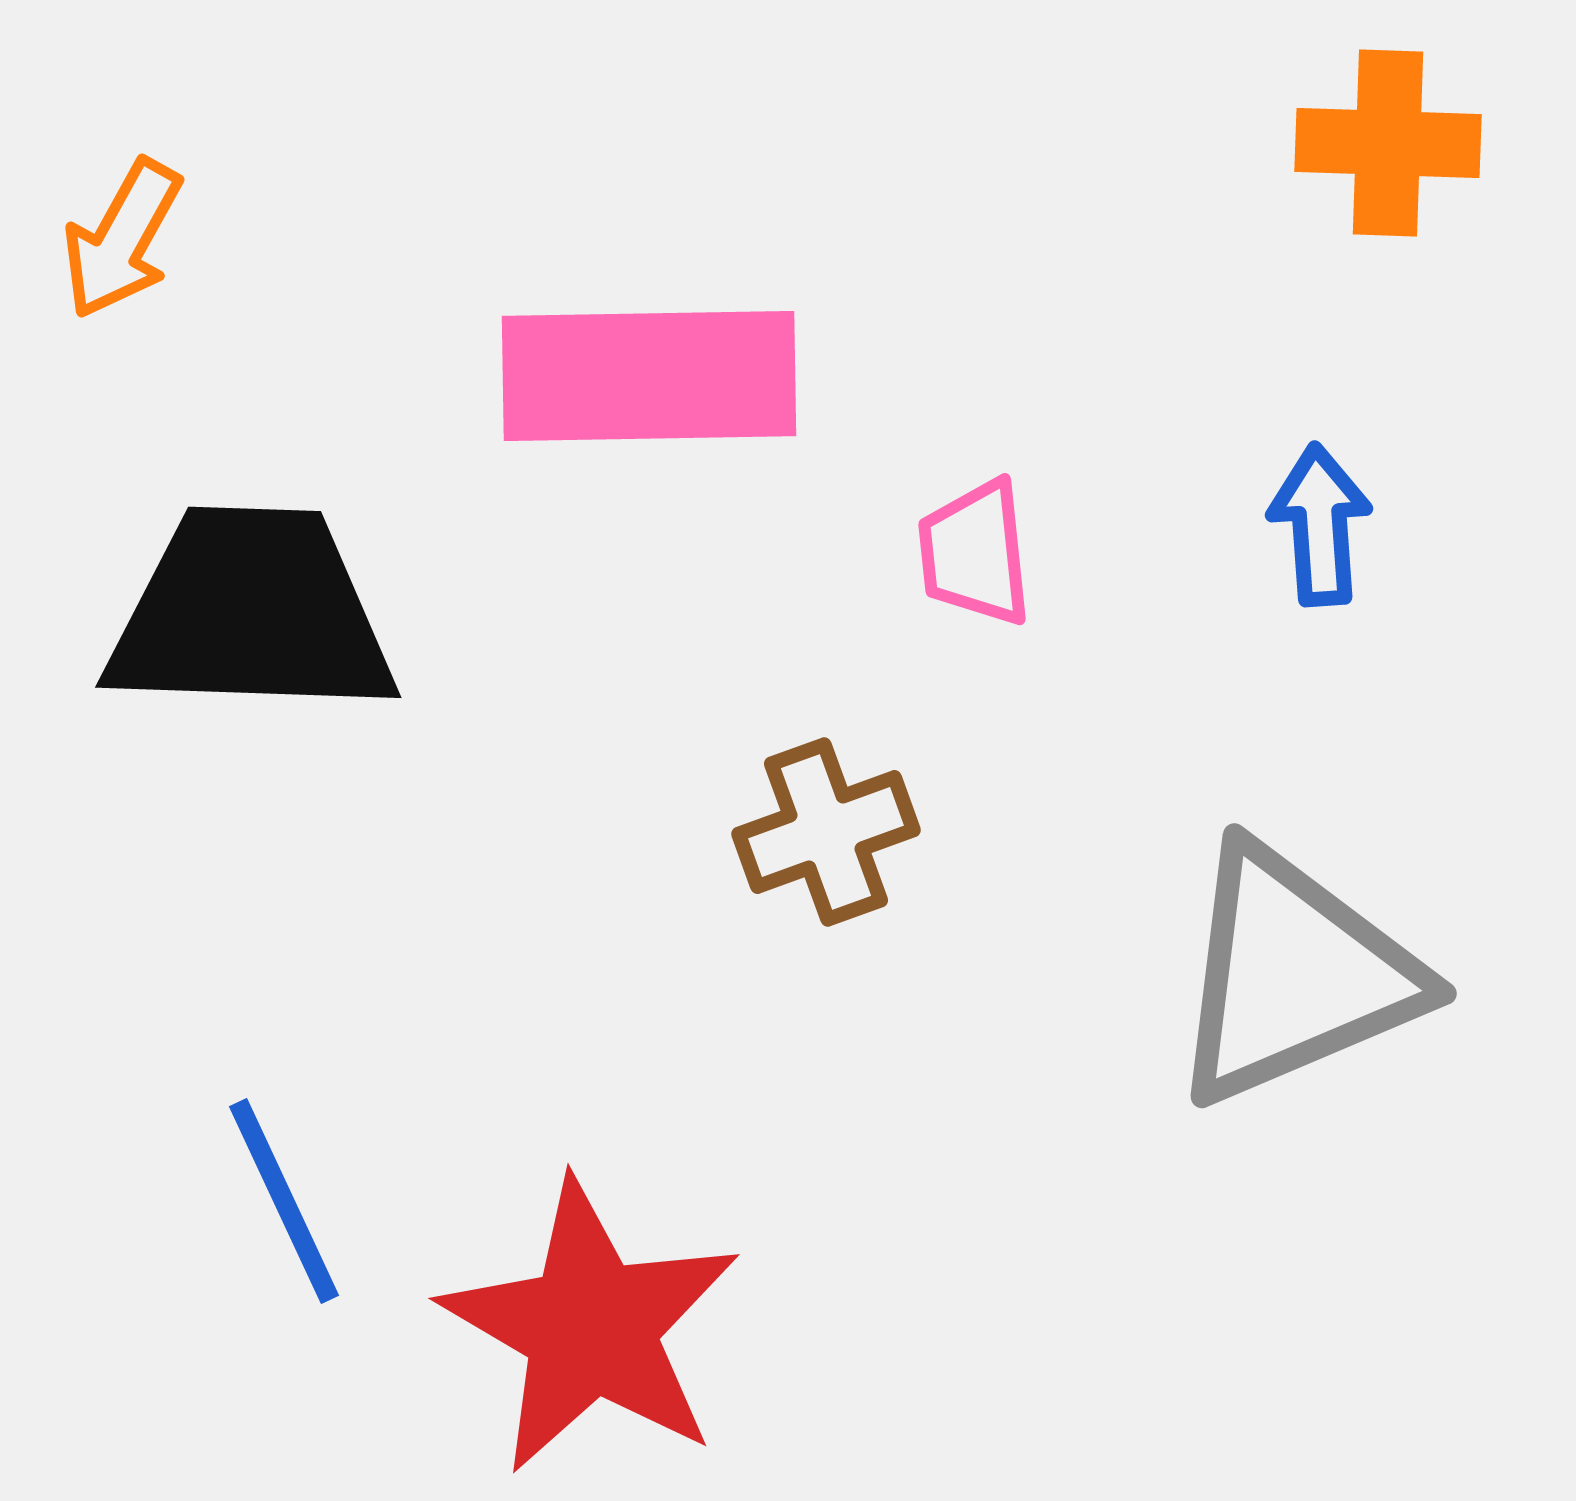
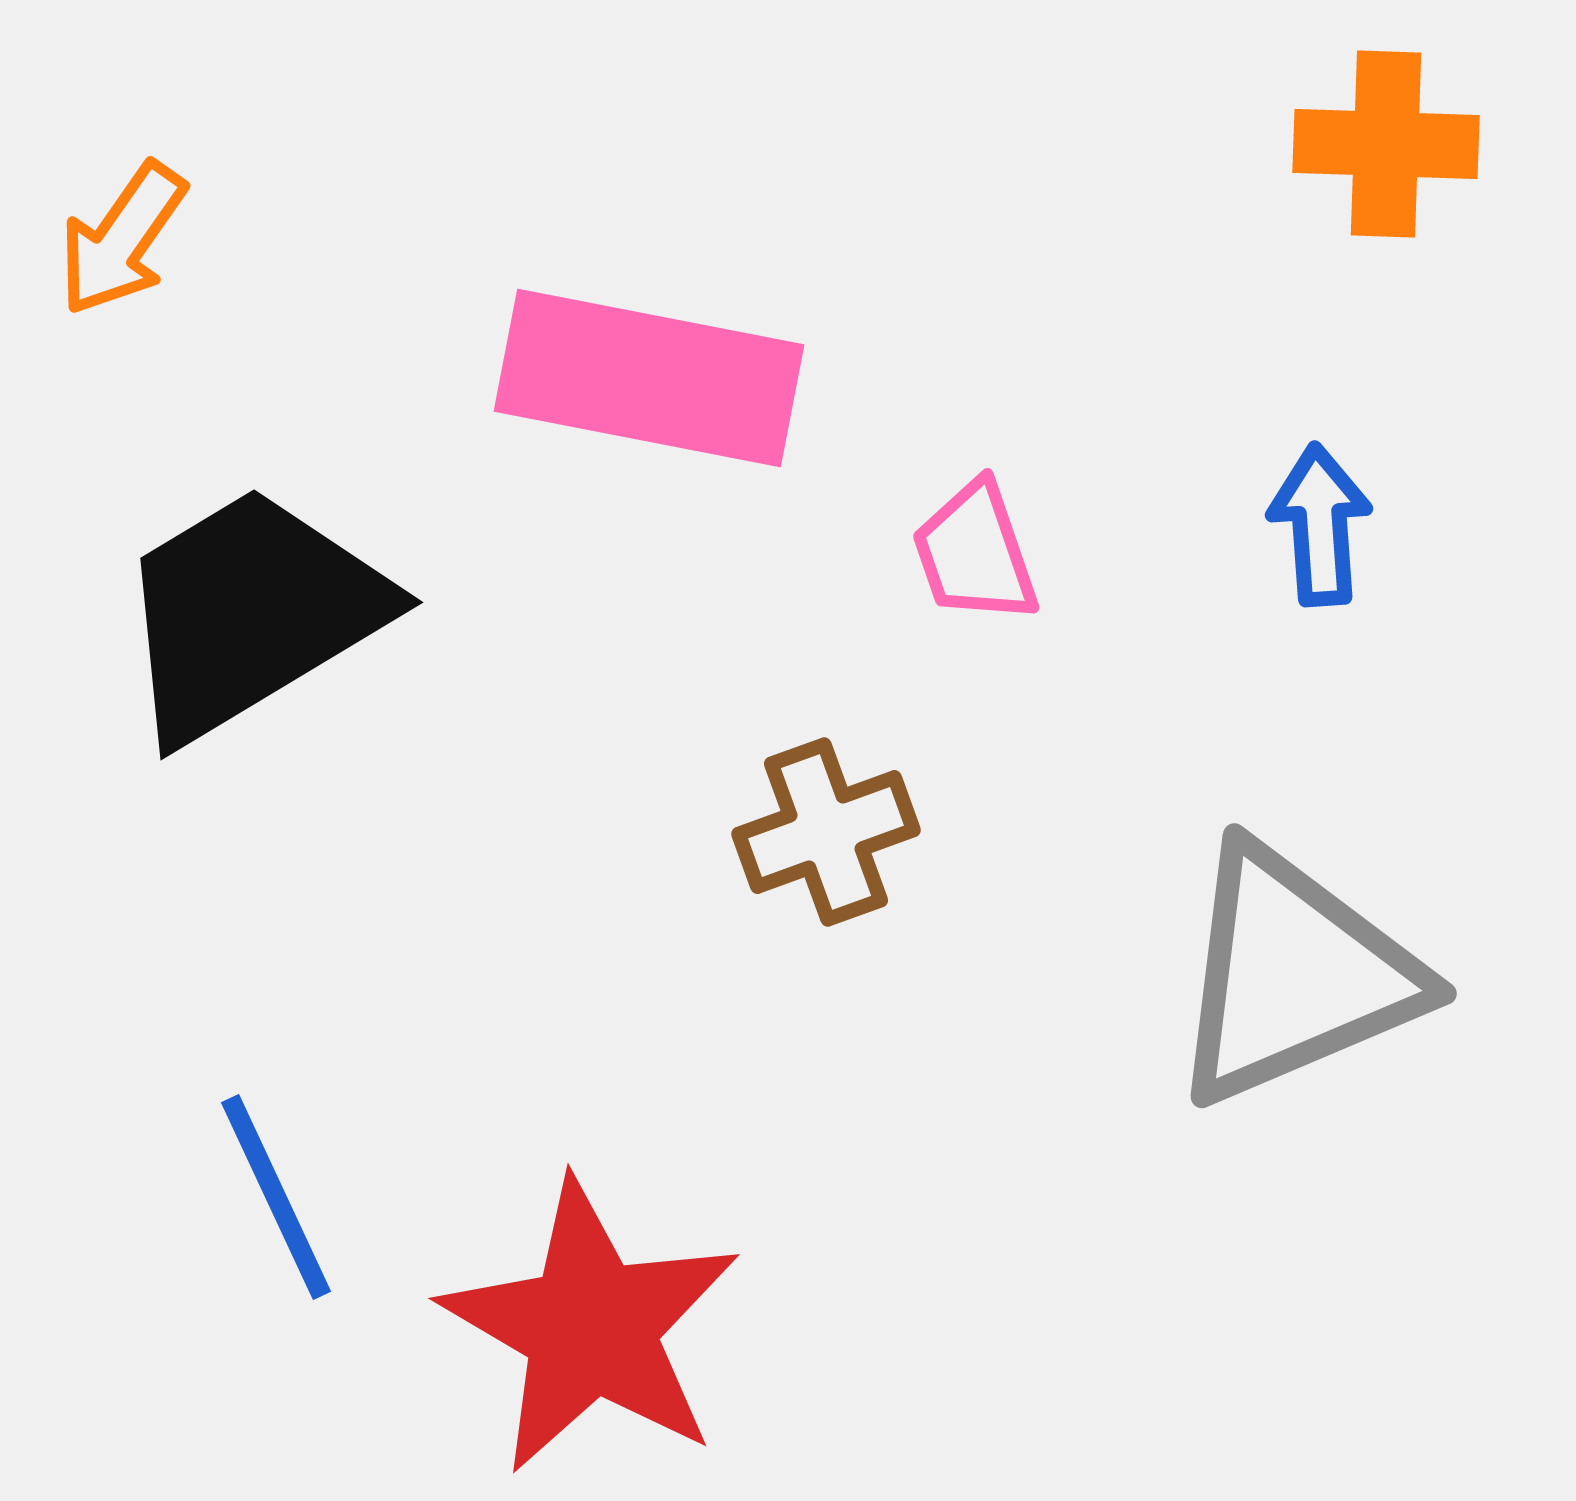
orange cross: moved 2 px left, 1 px down
orange arrow: rotated 6 degrees clockwise
pink rectangle: moved 2 px down; rotated 12 degrees clockwise
pink trapezoid: rotated 13 degrees counterclockwise
black trapezoid: rotated 33 degrees counterclockwise
blue line: moved 8 px left, 4 px up
